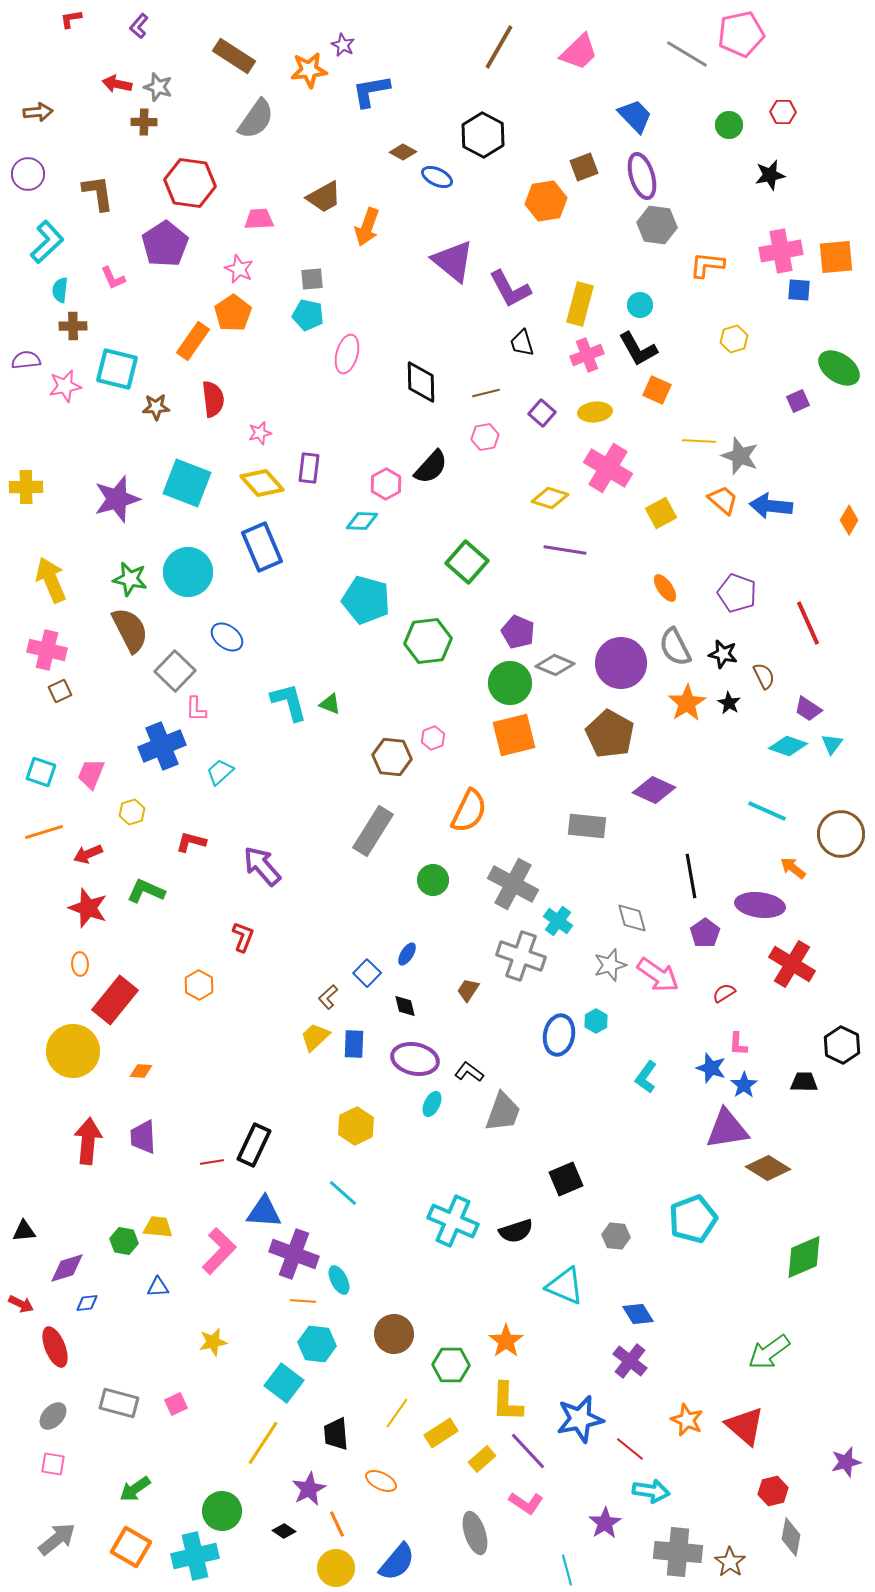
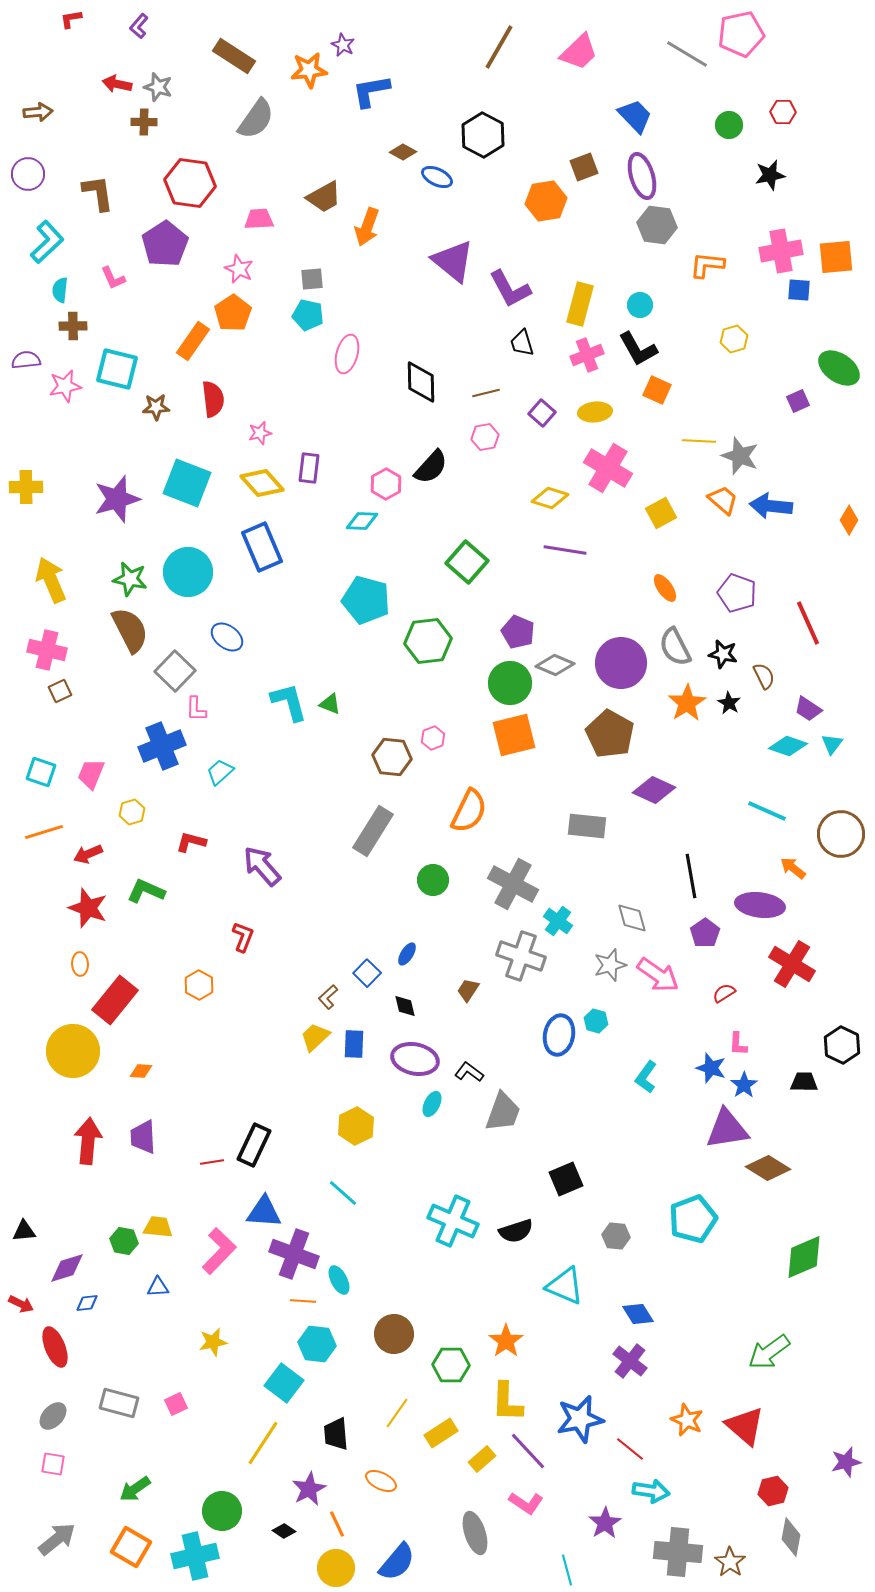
cyan hexagon at (596, 1021): rotated 15 degrees counterclockwise
